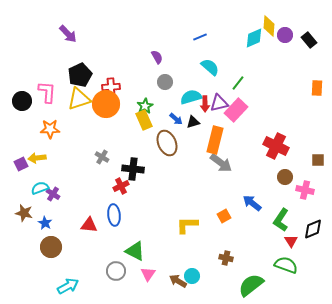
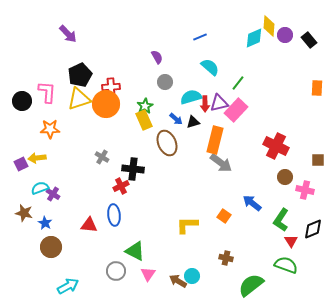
orange square at (224, 216): rotated 24 degrees counterclockwise
